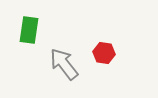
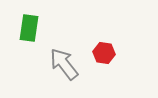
green rectangle: moved 2 px up
